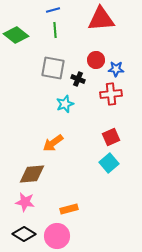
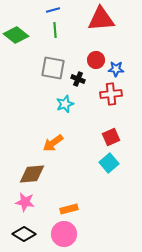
pink circle: moved 7 px right, 2 px up
